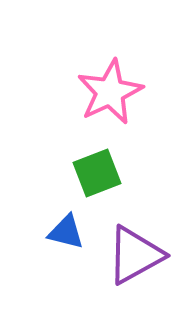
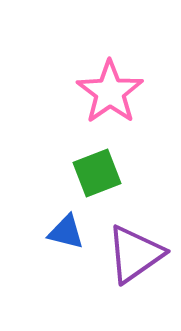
pink star: rotated 10 degrees counterclockwise
purple triangle: moved 1 px up; rotated 6 degrees counterclockwise
